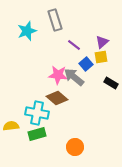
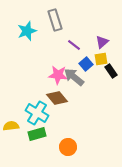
yellow square: moved 2 px down
black rectangle: moved 12 px up; rotated 24 degrees clockwise
brown diamond: rotated 10 degrees clockwise
cyan cross: rotated 20 degrees clockwise
orange circle: moved 7 px left
